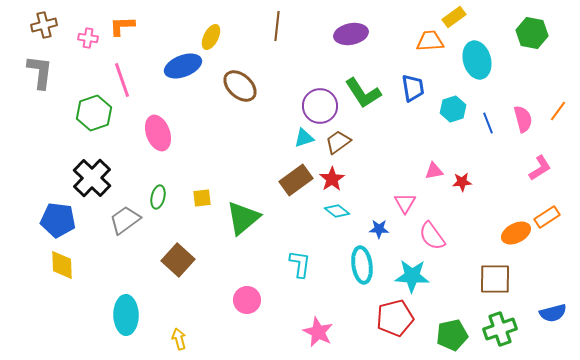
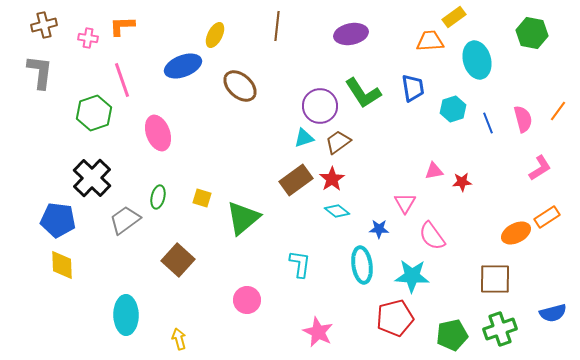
yellow ellipse at (211, 37): moved 4 px right, 2 px up
yellow square at (202, 198): rotated 24 degrees clockwise
